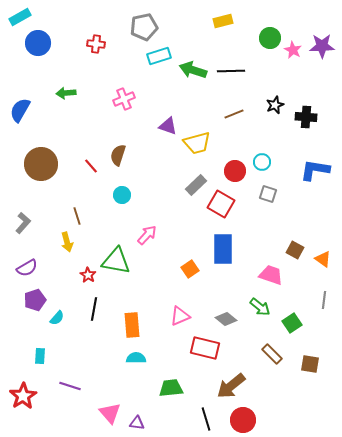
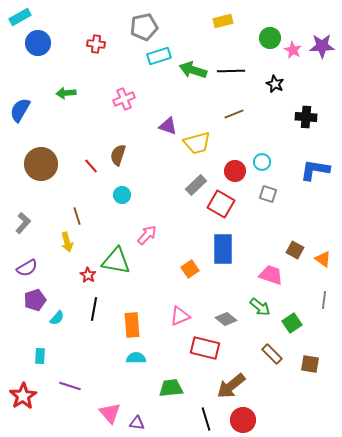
black star at (275, 105): moved 21 px up; rotated 24 degrees counterclockwise
